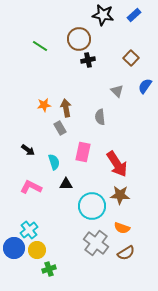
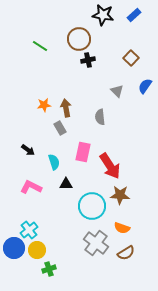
red arrow: moved 7 px left, 2 px down
